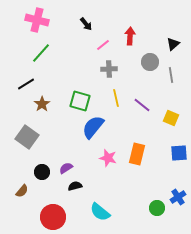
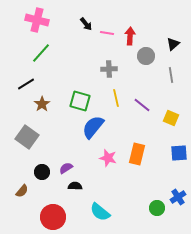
pink line: moved 4 px right, 12 px up; rotated 48 degrees clockwise
gray circle: moved 4 px left, 6 px up
black semicircle: rotated 16 degrees clockwise
